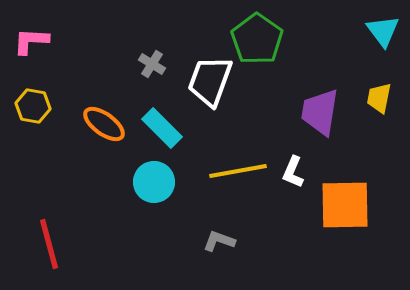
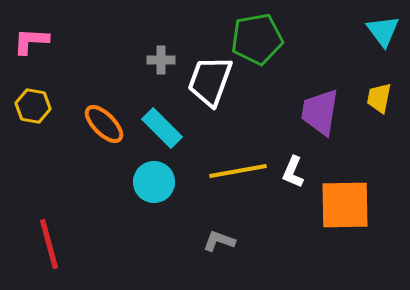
green pentagon: rotated 27 degrees clockwise
gray cross: moved 9 px right, 4 px up; rotated 32 degrees counterclockwise
orange ellipse: rotated 9 degrees clockwise
